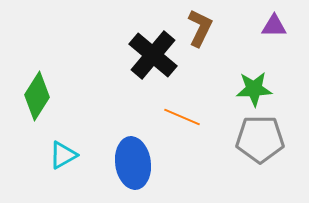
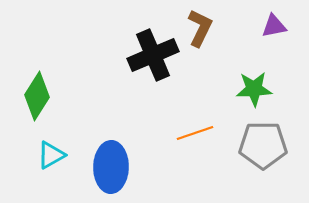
purple triangle: rotated 12 degrees counterclockwise
black cross: rotated 27 degrees clockwise
orange line: moved 13 px right, 16 px down; rotated 42 degrees counterclockwise
gray pentagon: moved 3 px right, 6 px down
cyan triangle: moved 12 px left
blue ellipse: moved 22 px left, 4 px down; rotated 9 degrees clockwise
